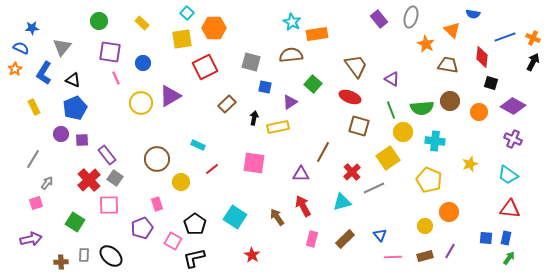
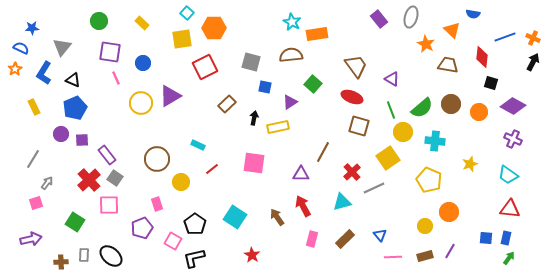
red ellipse at (350, 97): moved 2 px right
brown circle at (450, 101): moved 1 px right, 3 px down
green semicircle at (422, 108): rotated 35 degrees counterclockwise
